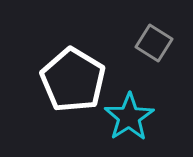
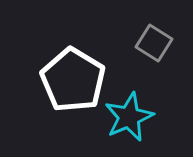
cyan star: rotated 9 degrees clockwise
